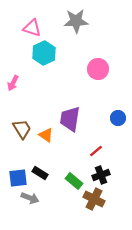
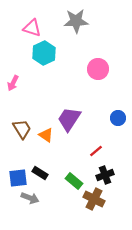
purple trapezoid: moved 1 px left; rotated 24 degrees clockwise
black cross: moved 4 px right
